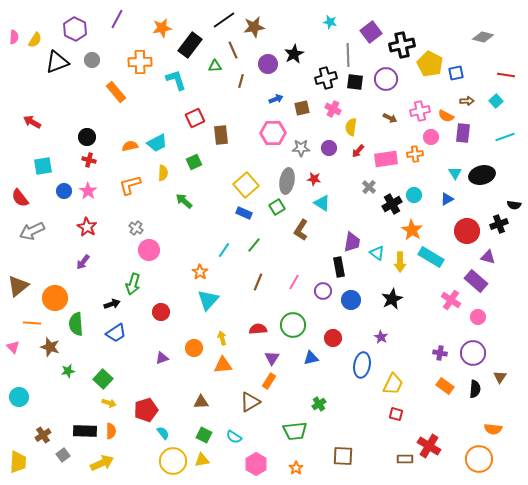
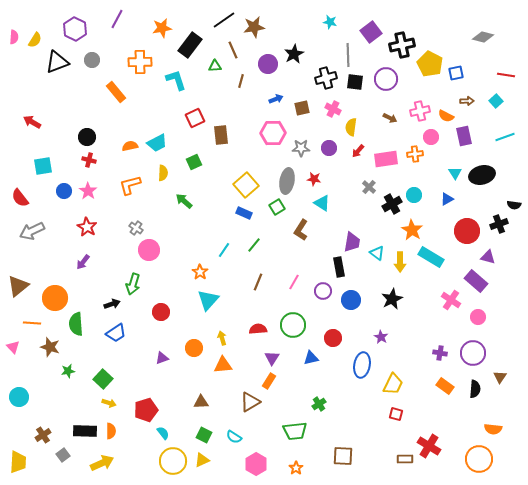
purple rectangle at (463, 133): moved 1 px right, 3 px down; rotated 18 degrees counterclockwise
yellow triangle at (202, 460): rotated 14 degrees counterclockwise
